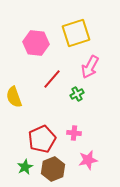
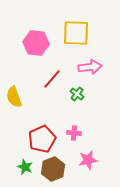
yellow square: rotated 20 degrees clockwise
pink arrow: rotated 125 degrees counterclockwise
green cross: rotated 24 degrees counterclockwise
green star: rotated 21 degrees counterclockwise
